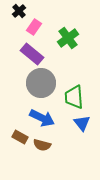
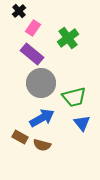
pink rectangle: moved 1 px left, 1 px down
green trapezoid: rotated 100 degrees counterclockwise
blue arrow: rotated 55 degrees counterclockwise
